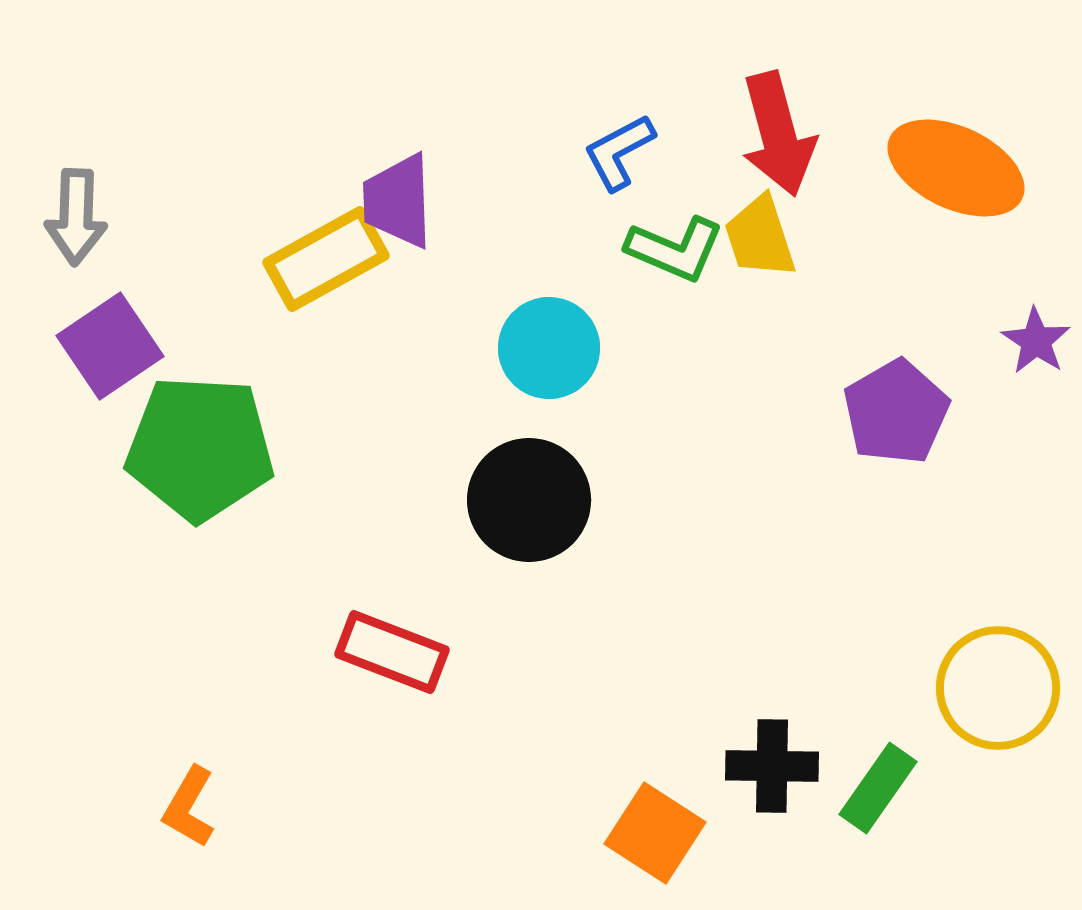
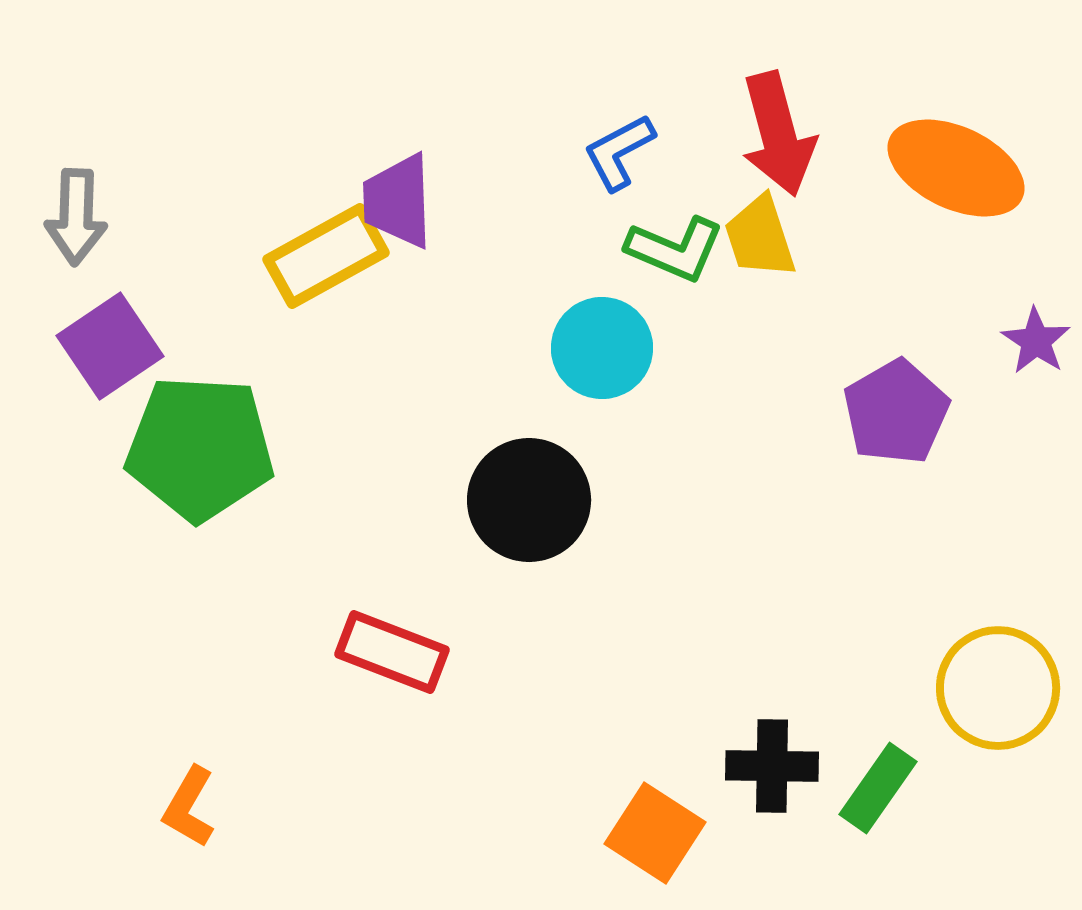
yellow rectangle: moved 3 px up
cyan circle: moved 53 px right
